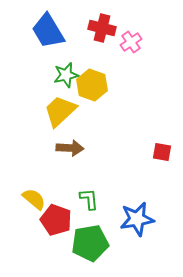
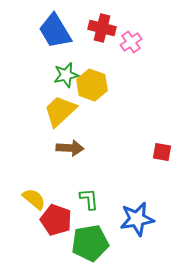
blue trapezoid: moved 7 px right
